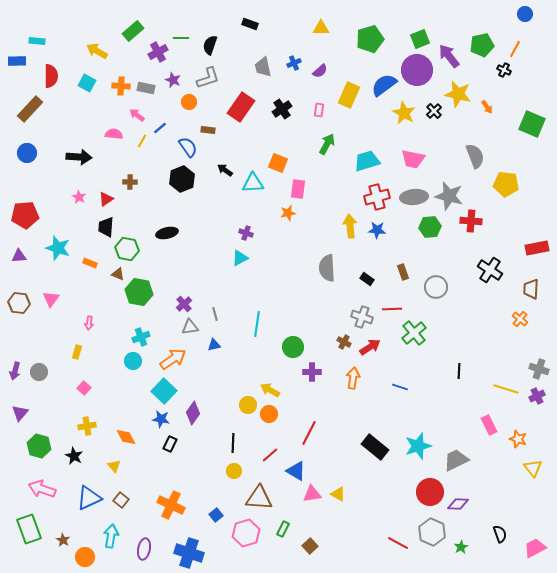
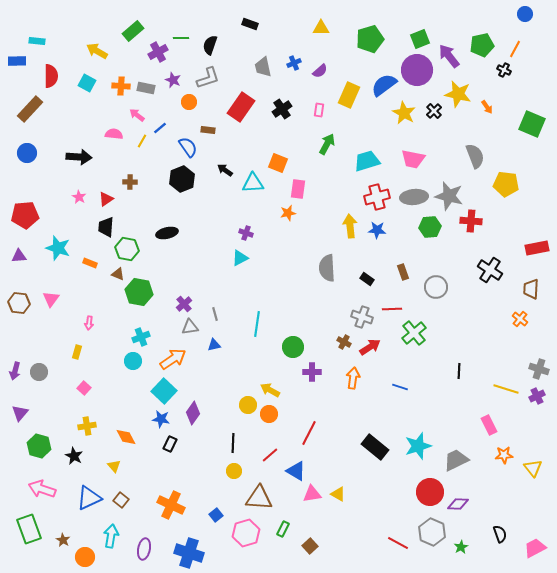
orange star at (518, 439): moved 14 px left, 16 px down; rotated 24 degrees counterclockwise
